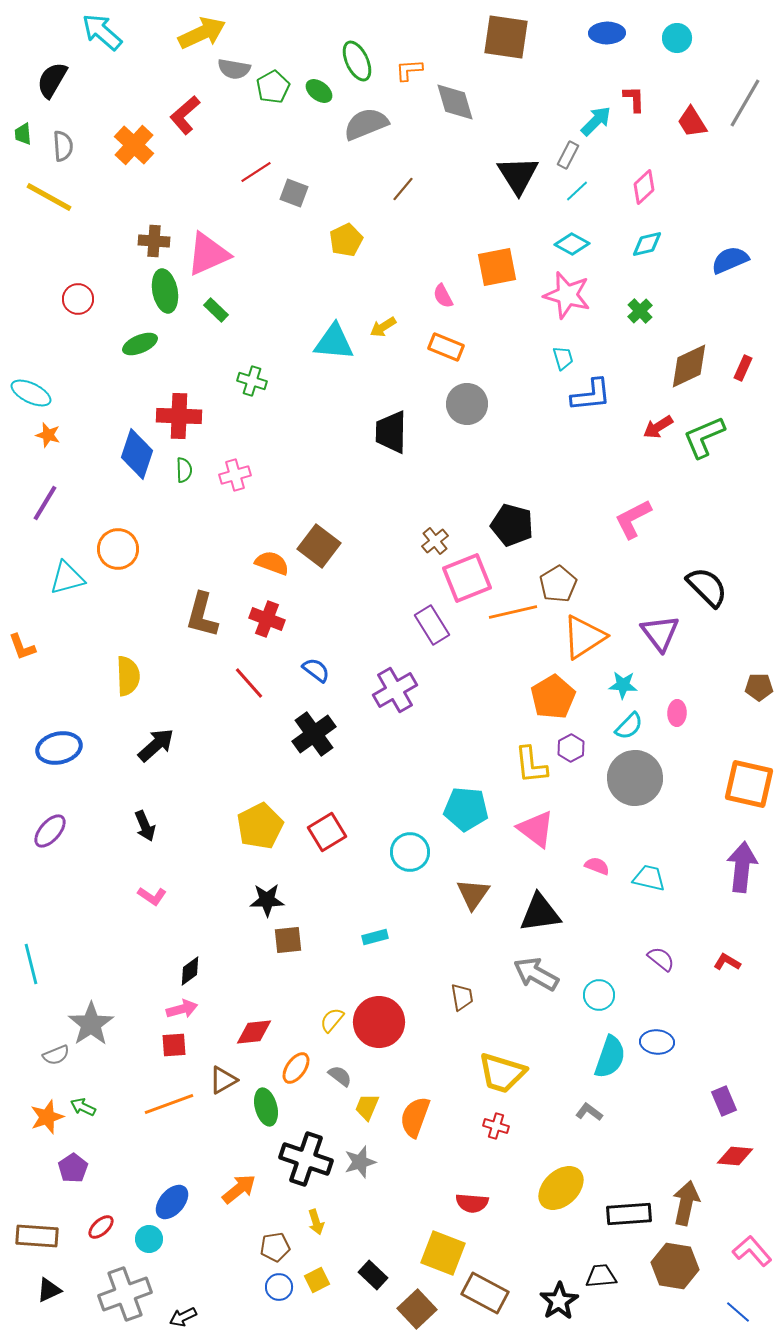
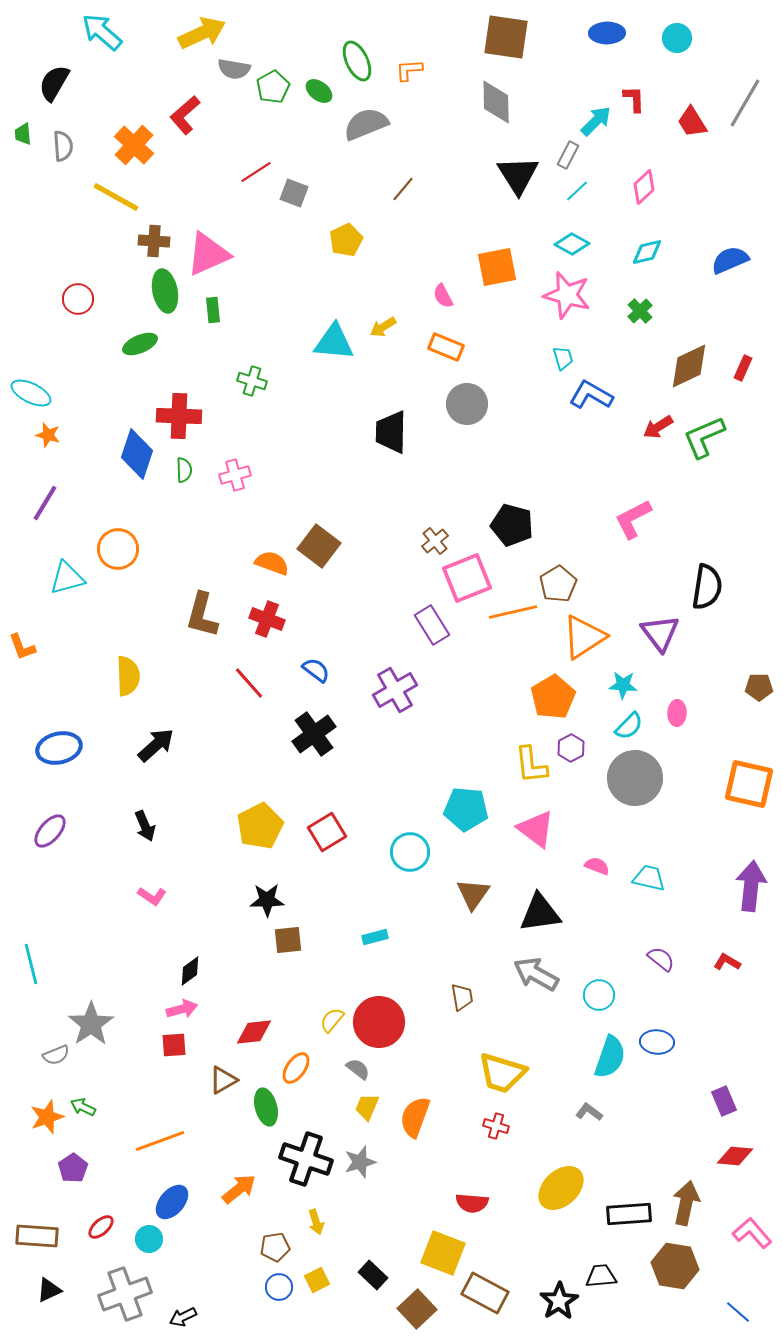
black semicircle at (52, 80): moved 2 px right, 3 px down
gray diamond at (455, 102): moved 41 px right; rotated 15 degrees clockwise
yellow line at (49, 197): moved 67 px right
cyan diamond at (647, 244): moved 8 px down
green rectangle at (216, 310): moved 3 px left; rotated 40 degrees clockwise
blue L-shape at (591, 395): rotated 144 degrees counterclockwise
black semicircle at (707, 587): rotated 54 degrees clockwise
purple arrow at (742, 867): moved 9 px right, 19 px down
gray semicircle at (340, 1076): moved 18 px right, 7 px up
orange line at (169, 1104): moved 9 px left, 37 px down
pink L-shape at (752, 1251): moved 18 px up
